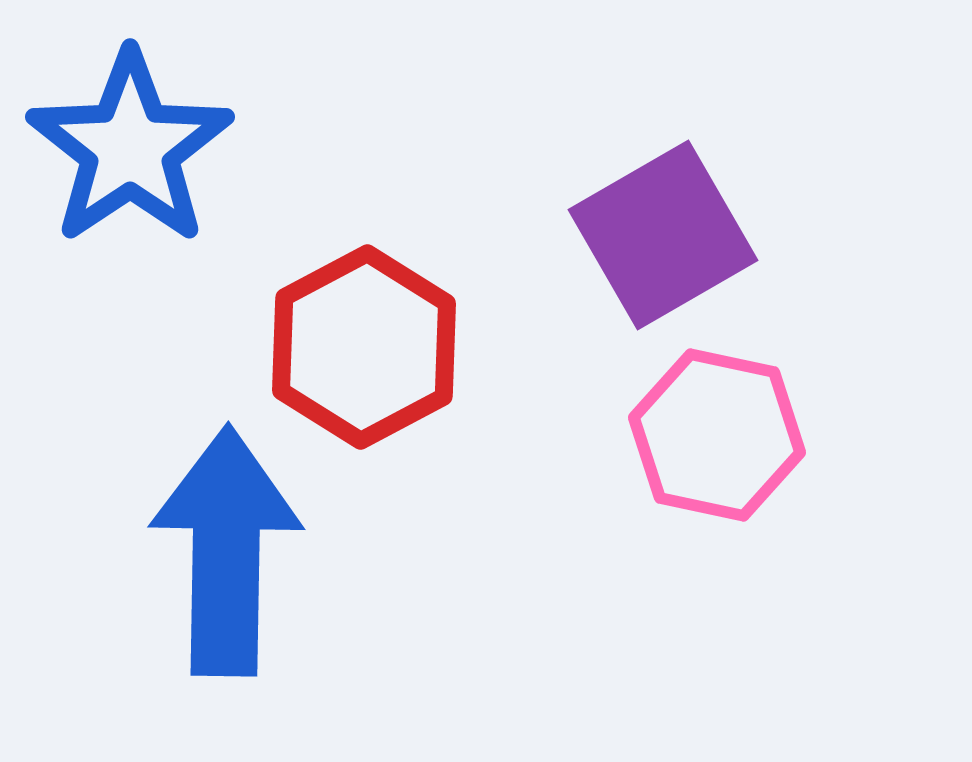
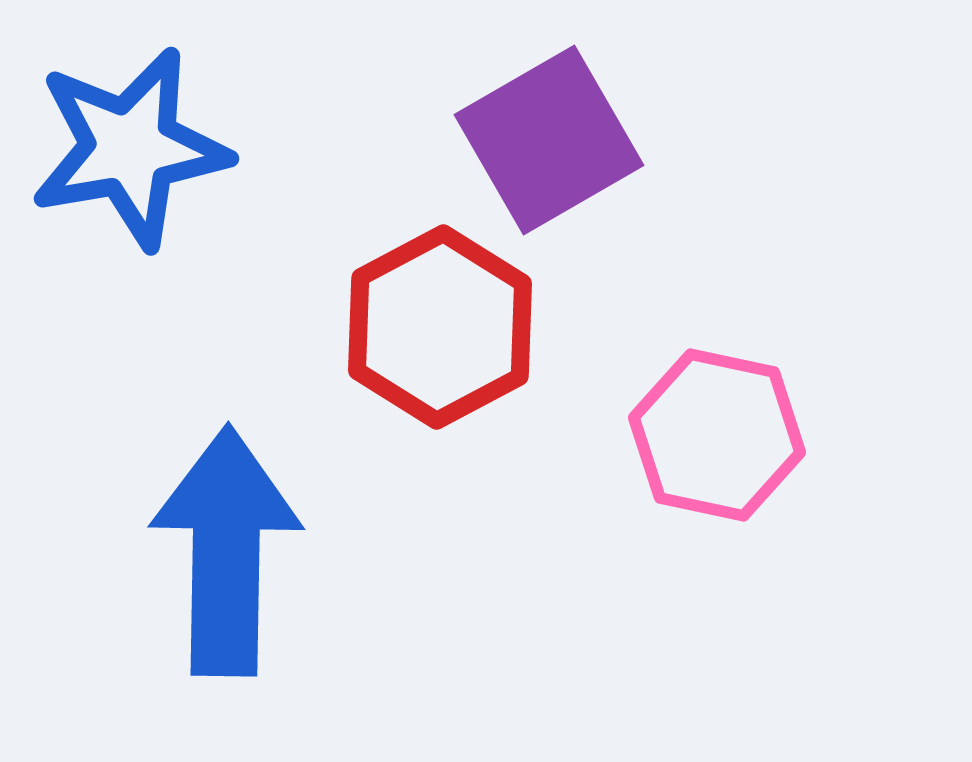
blue star: rotated 24 degrees clockwise
purple square: moved 114 px left, 95 px up
red hexagon: moved 76 px right, 20 px up
